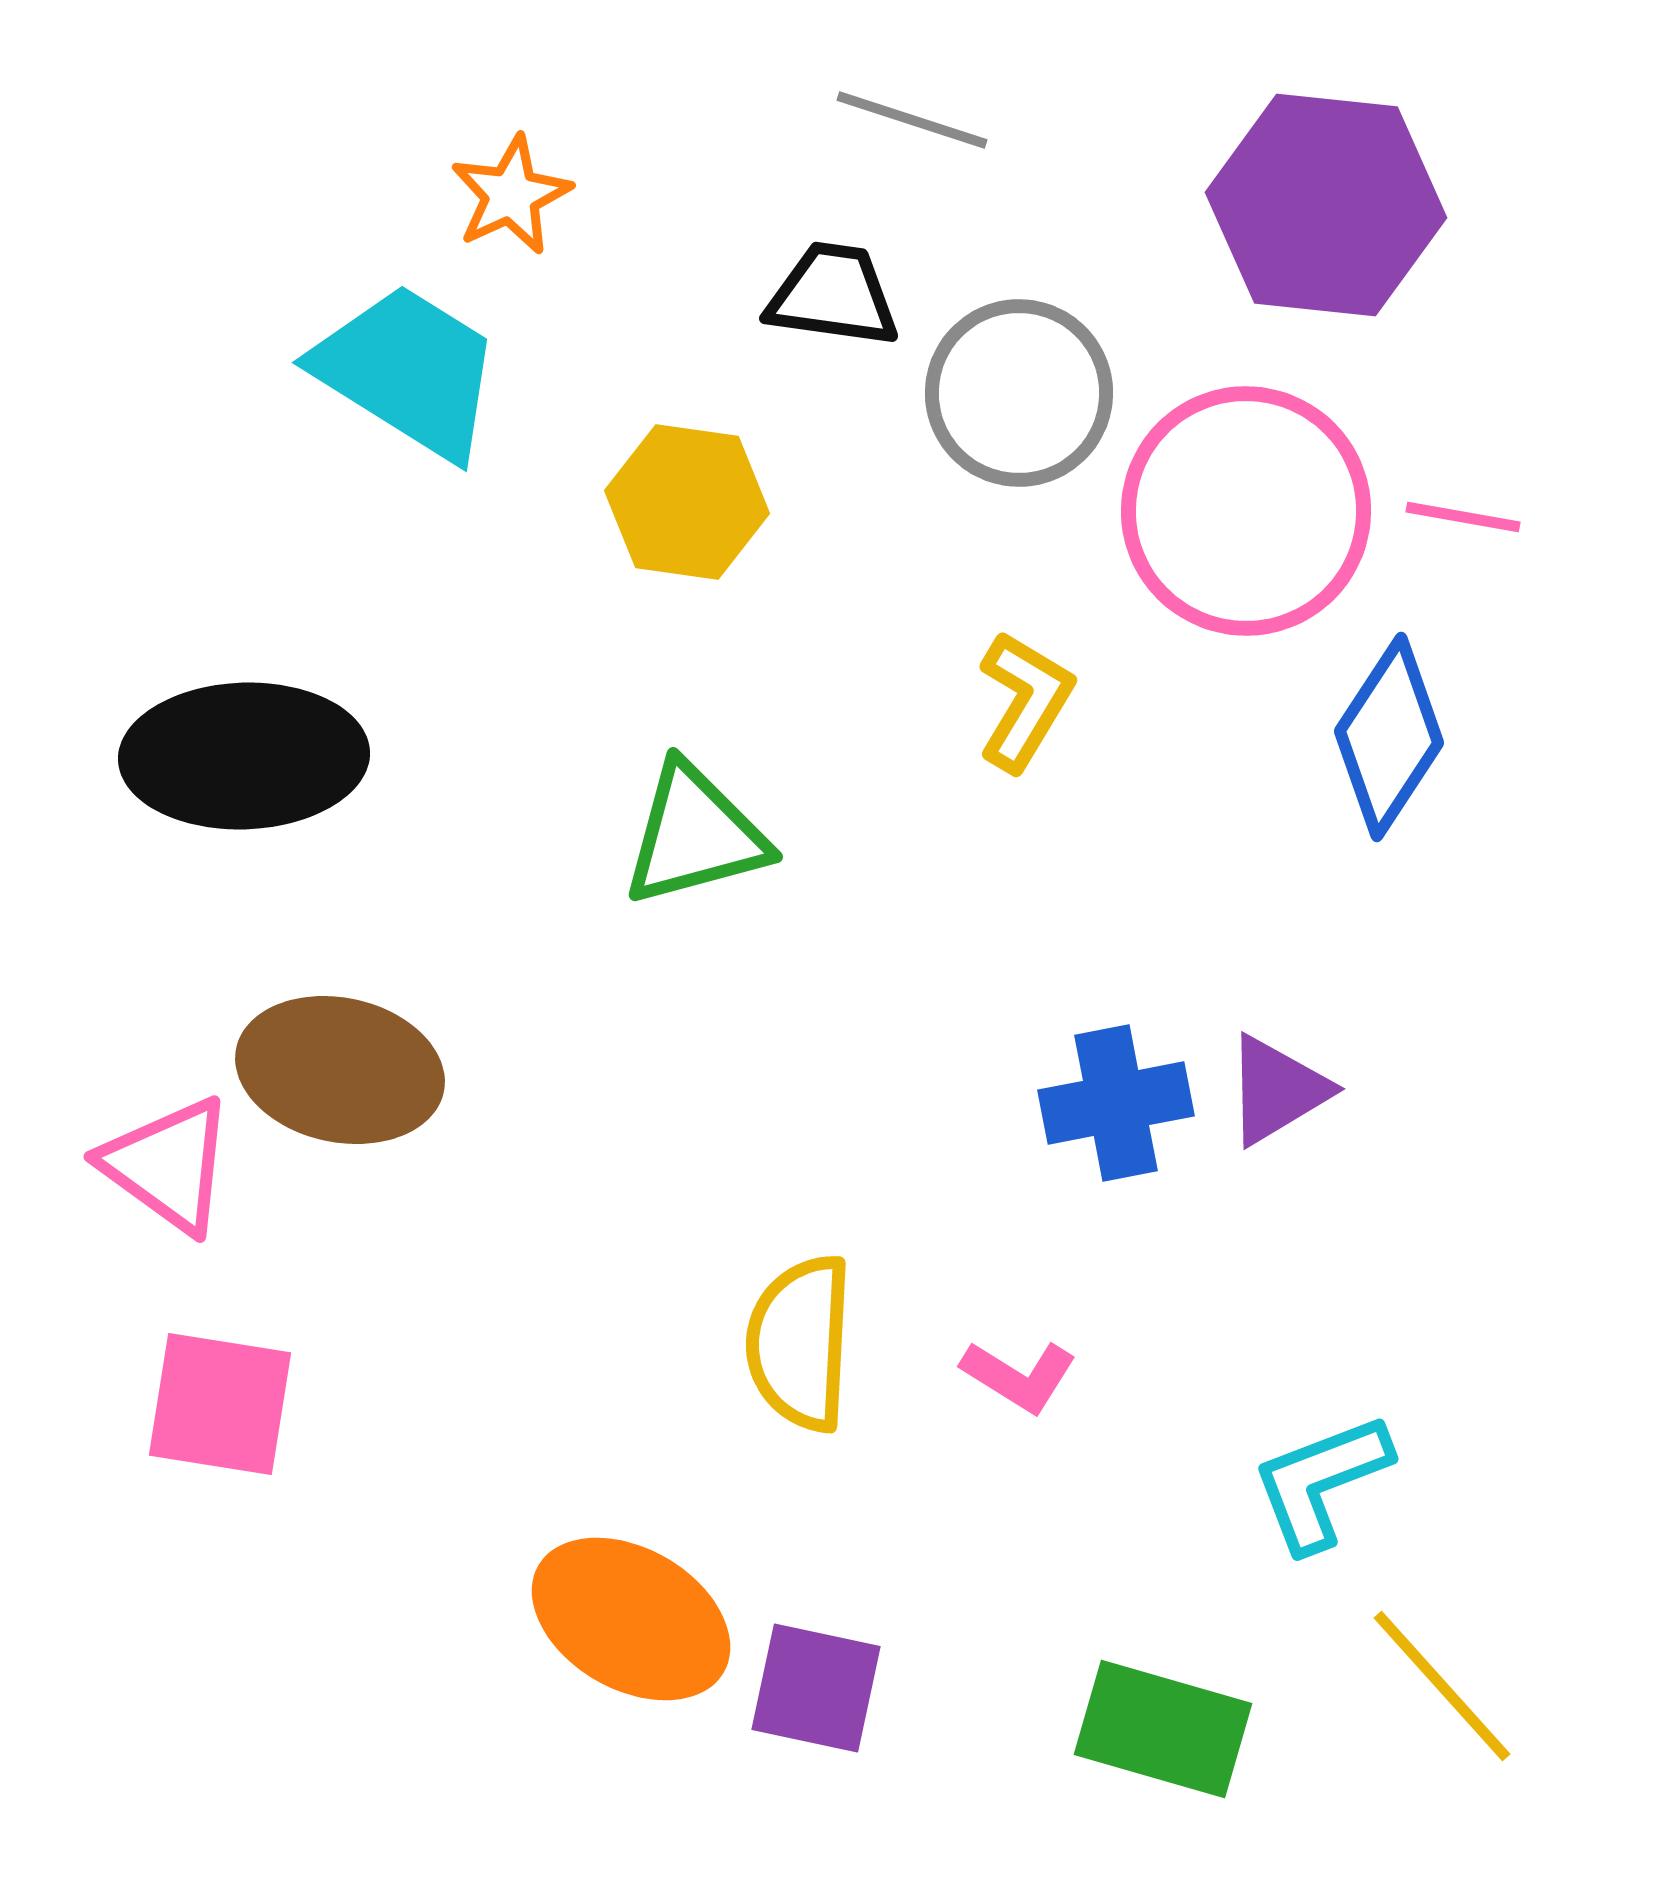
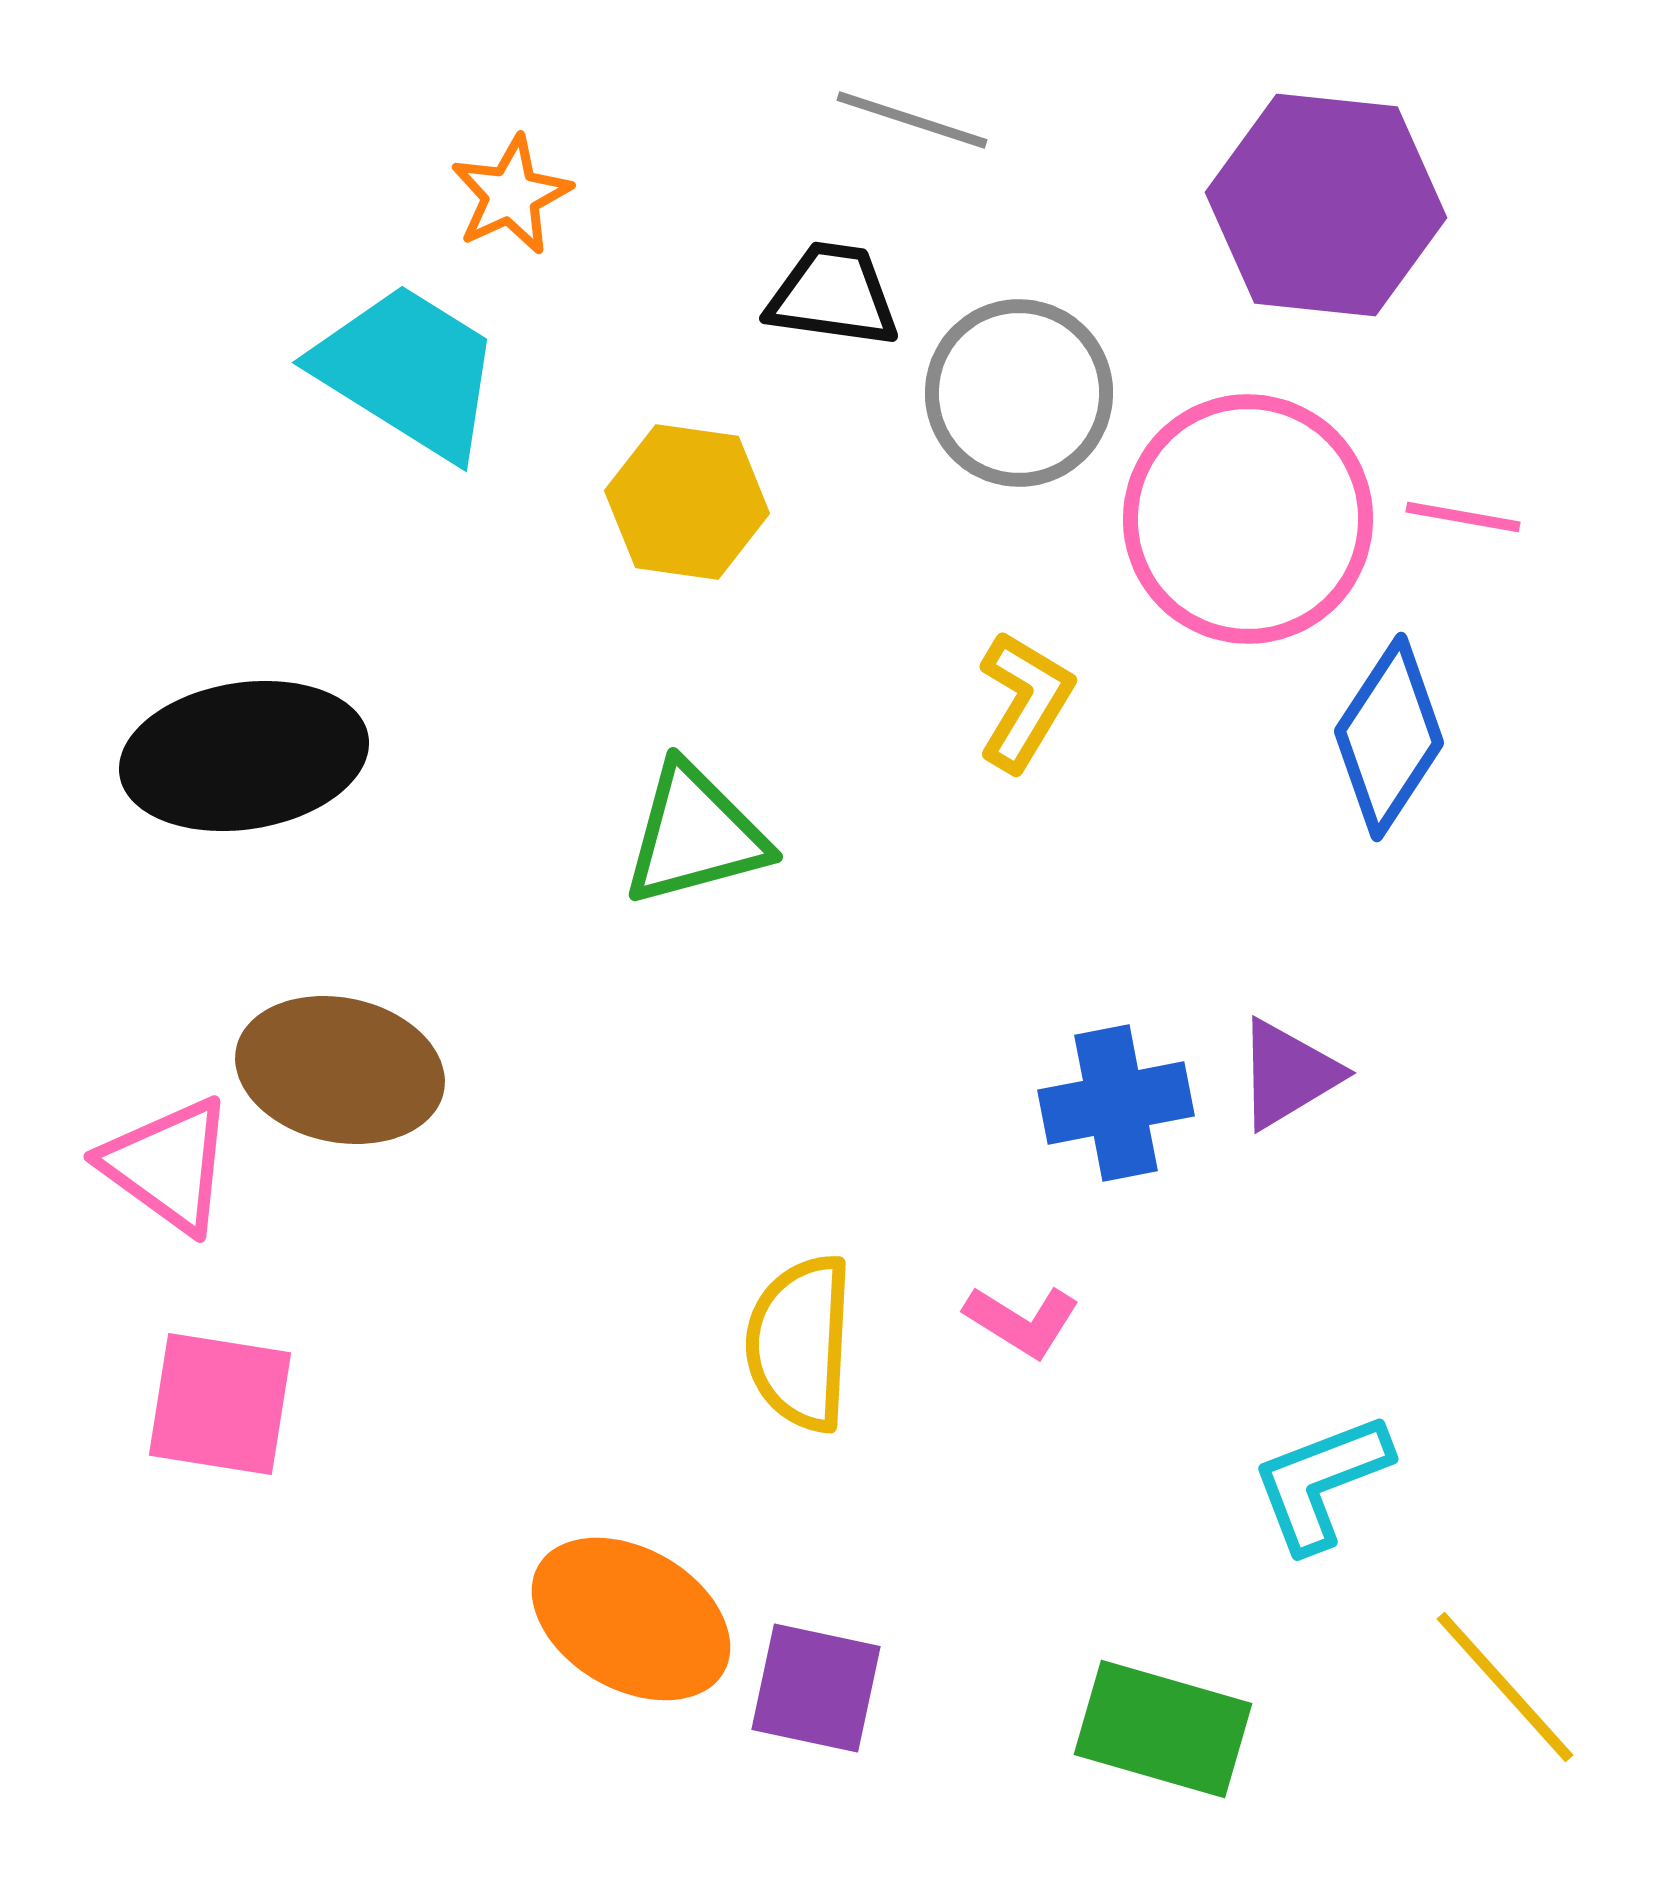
pink circle: moved 2 px right, 8 px down
black ellipse: rotated 7 degrees counterclockwise
purple triangle: moved 11 px right, 16 px up
pink L-shape: moved 3 px right, 55 px up
yellow line: moved 63 px right, 1 px down
